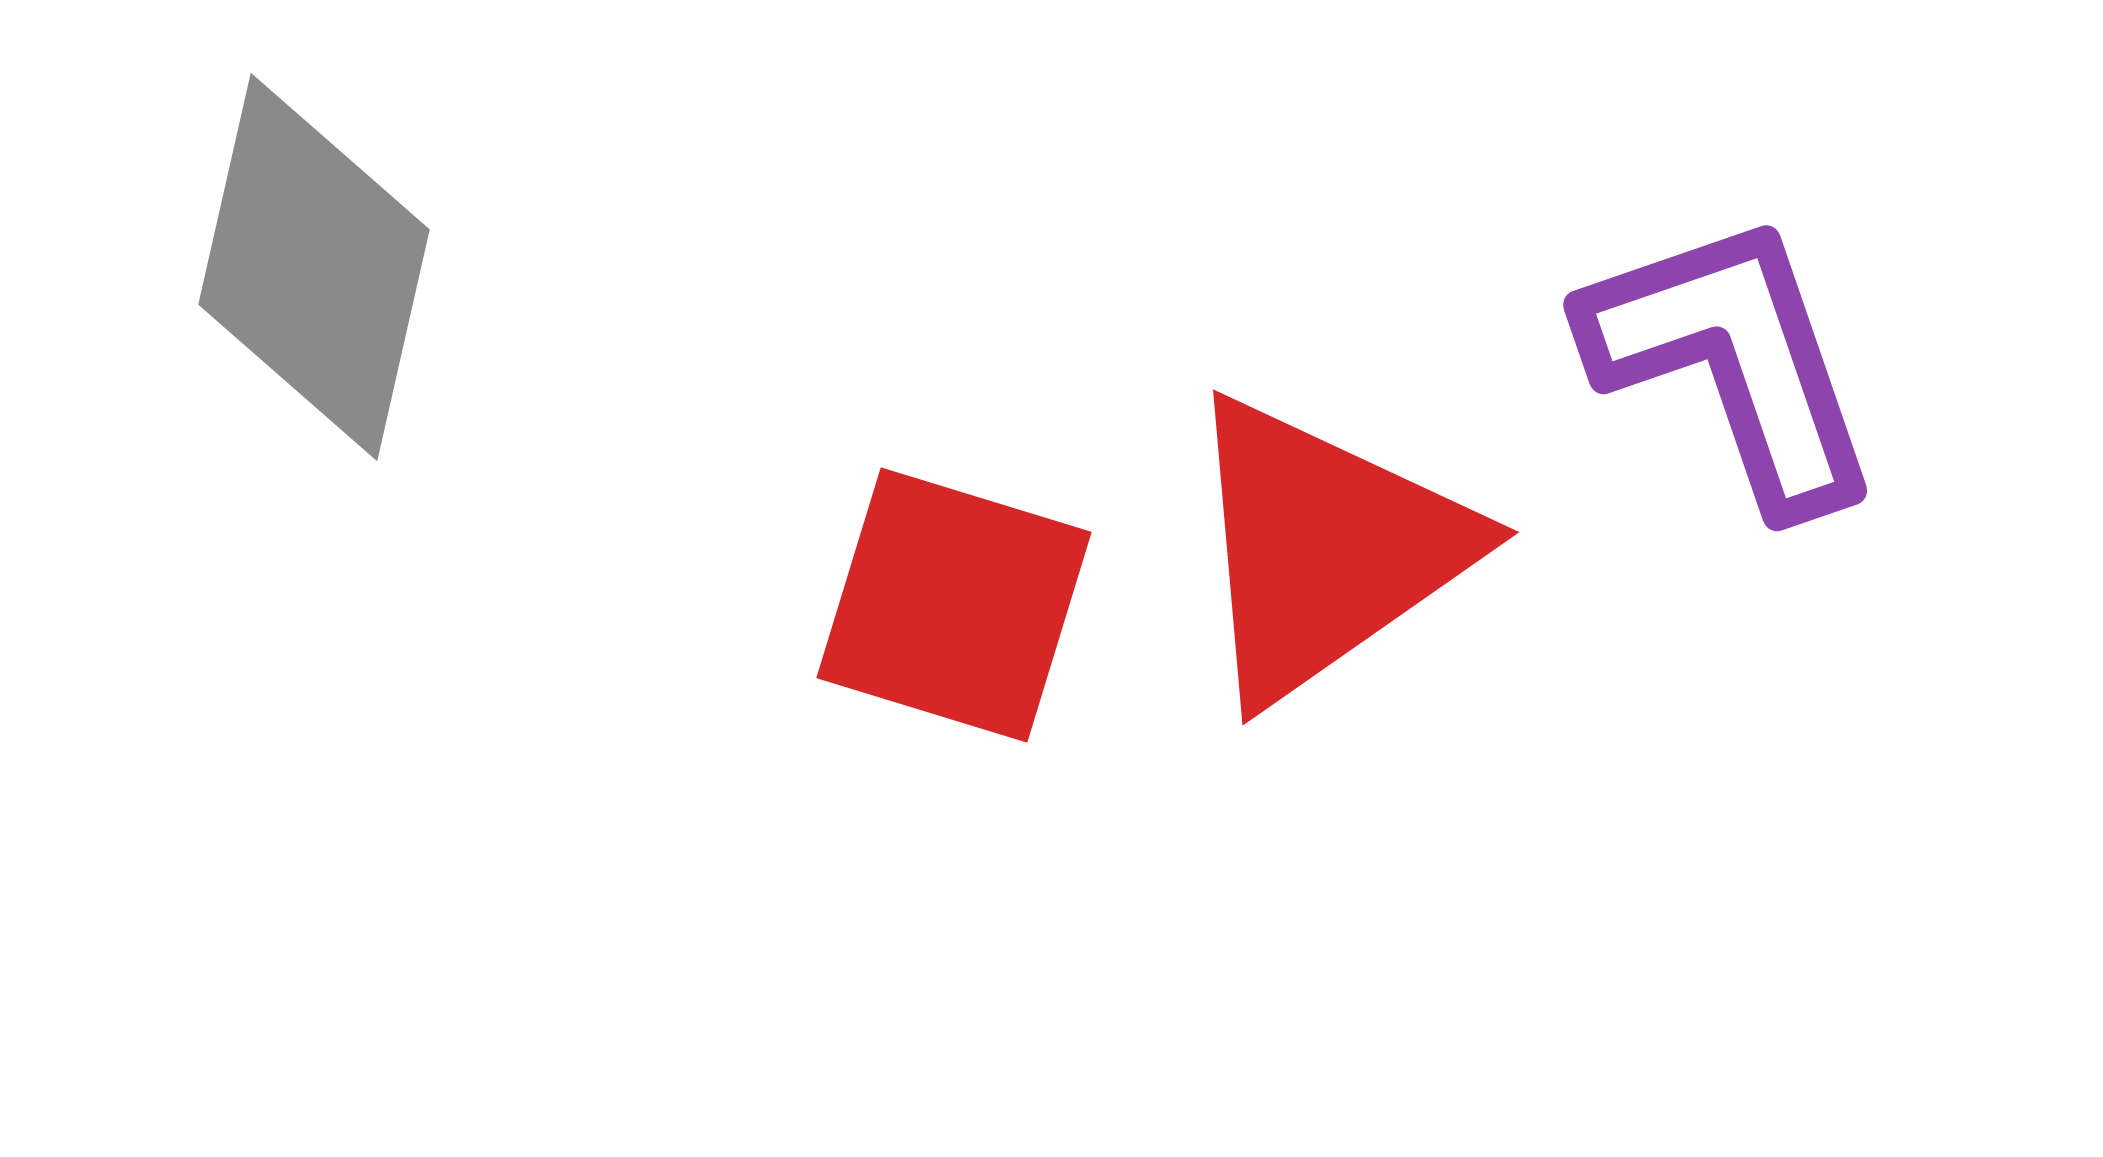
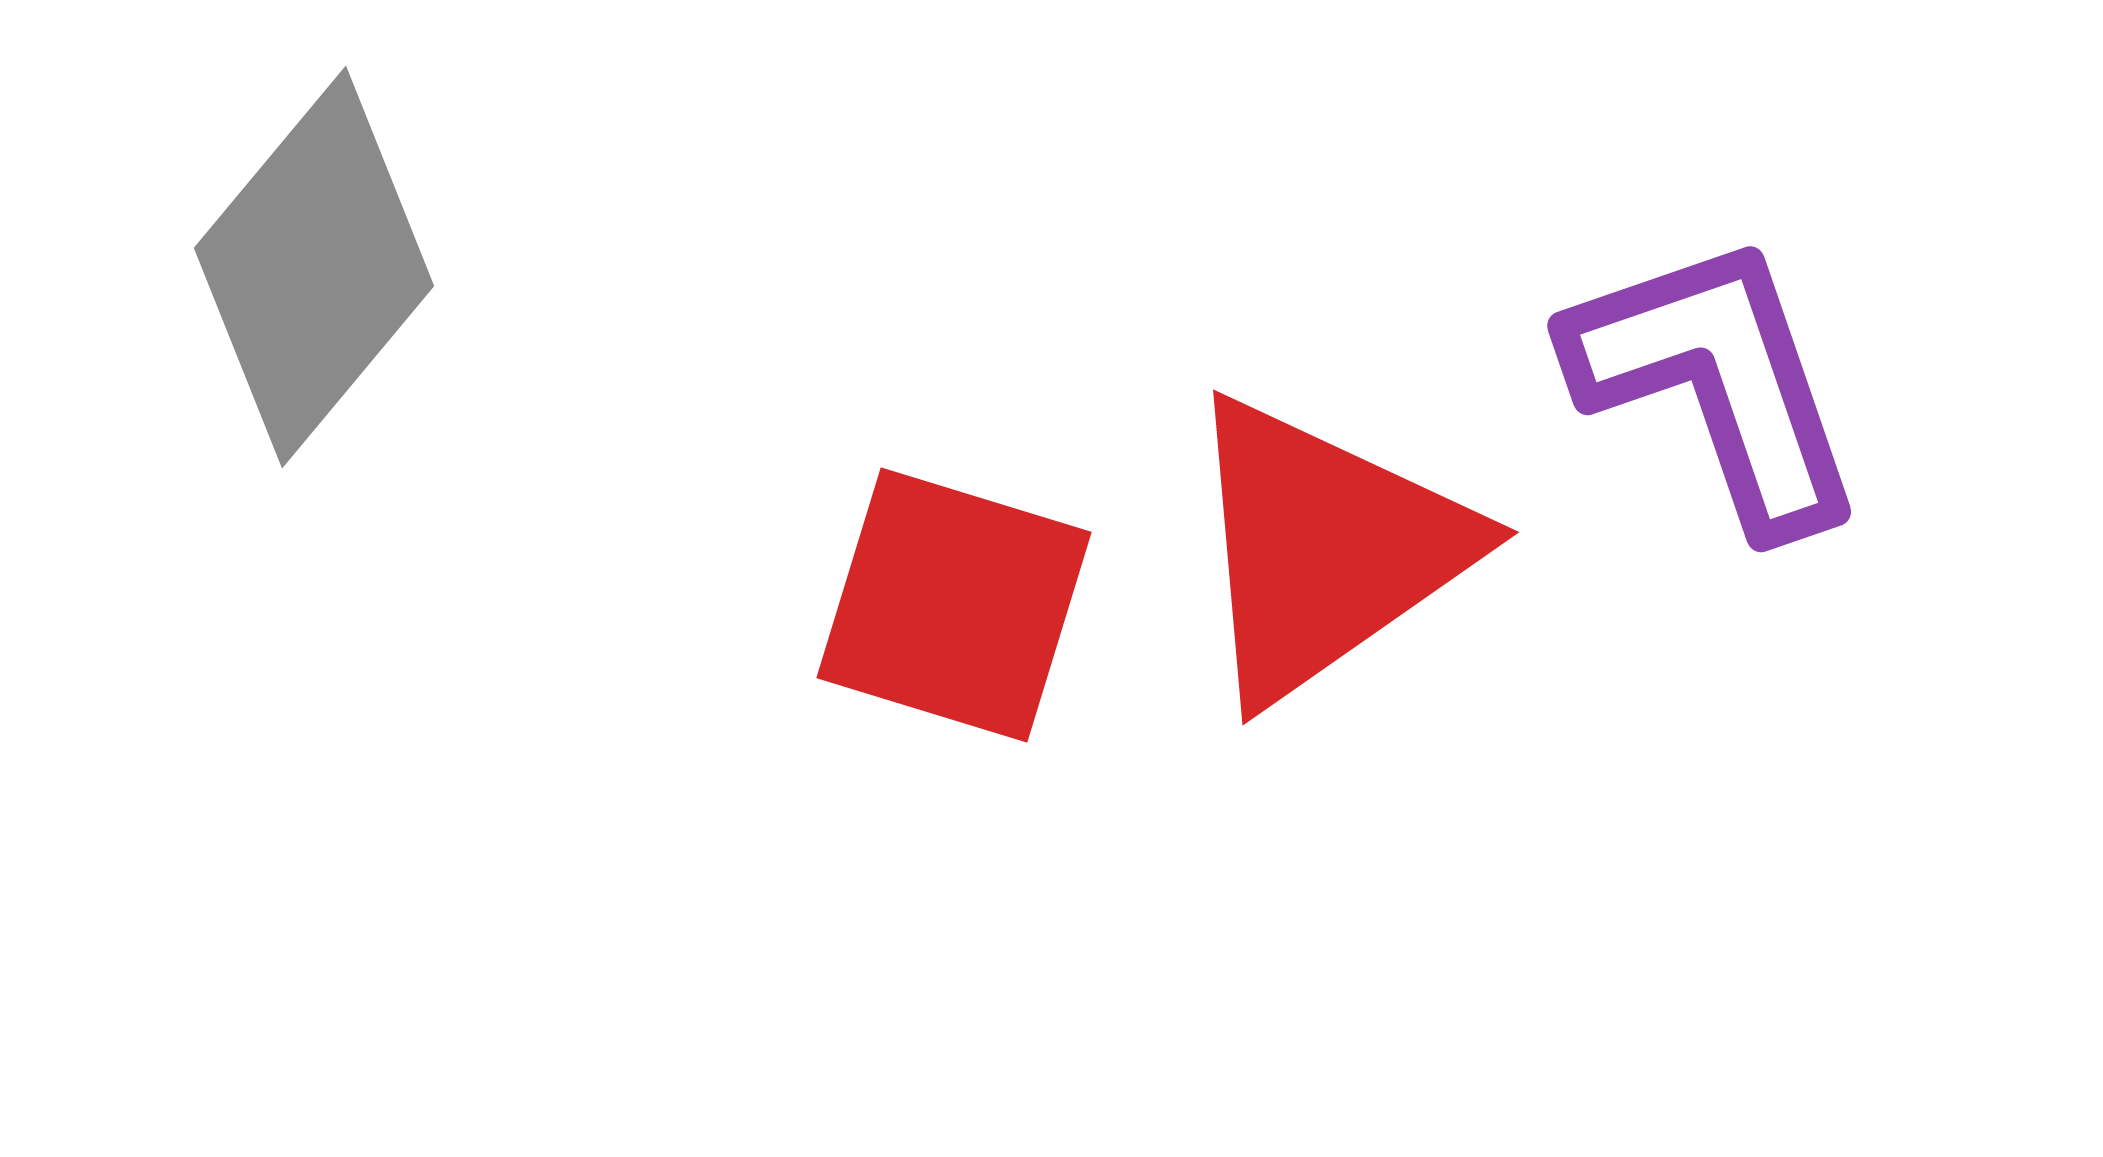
gray diamond: rotated 27 degrees clockwise
purple L-shape: moved 16 px left, 21 px down
